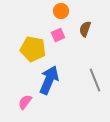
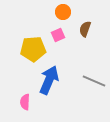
orange circle: moved 2 px right, 1 px down
yellow pentagon: rotated 15 degrees counterclockwise
gray line: moved 1 px left, 1 px down; rotated 45 degrees counterclockwise
pink semicircle: rotated 35 degrees counterclockwise
